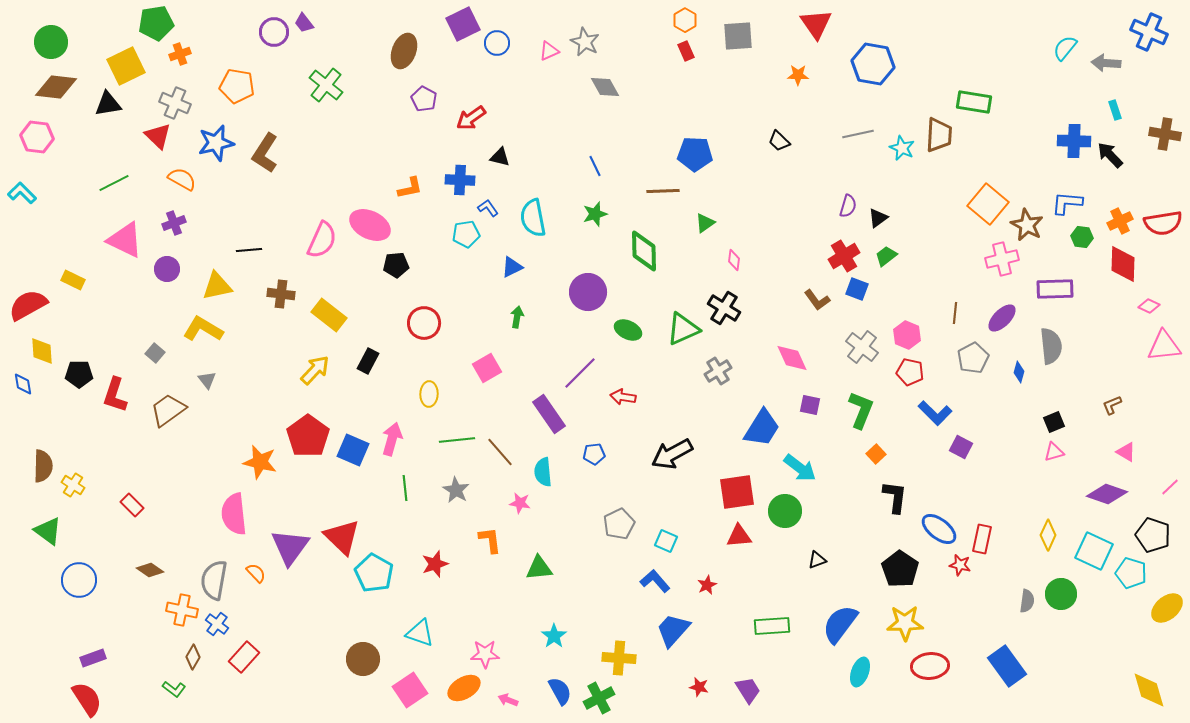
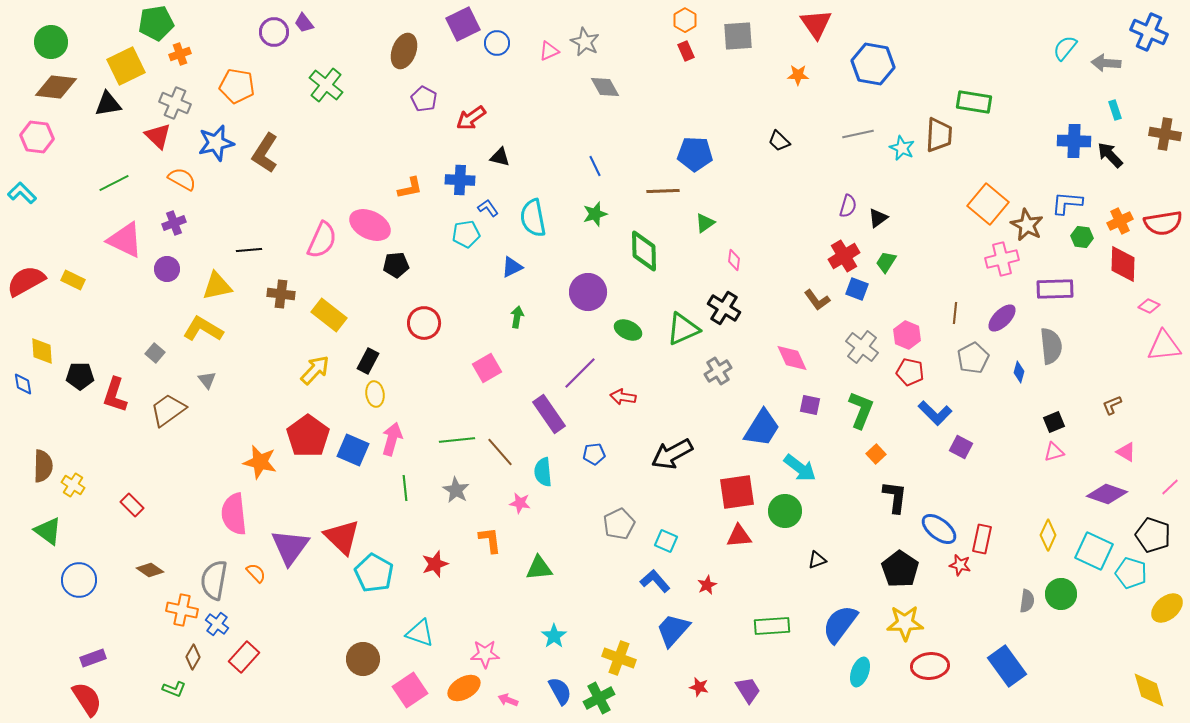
green trapezoid at (886, 256): moved 6 px down; rotated 20 degrees counterclockwise
red semicircle at (28, 305): moved 2 px left, 24 px up
black pentagon at (79, 374): moved 1 px right, 2 px down
yellow ellipse at (429, 394): moved 54 px left; rotated 10 degrees counterclockwise
yellow cross at (619, 658): rotated 16 degrees clockwise
green L-shape at (174, 689): rotated 15 degrees counterclockwise
